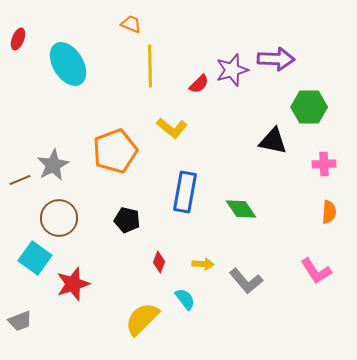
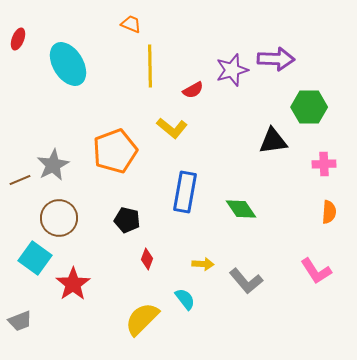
red semicircle: moved 6 px left, 6 px down; rotated 15 degrees clockwise
black triangle: rotated 20 degrees counterclockwise
red diamond: moved 12 px left, 3 px up
red star: rotated 16 degrees counterclockwise
